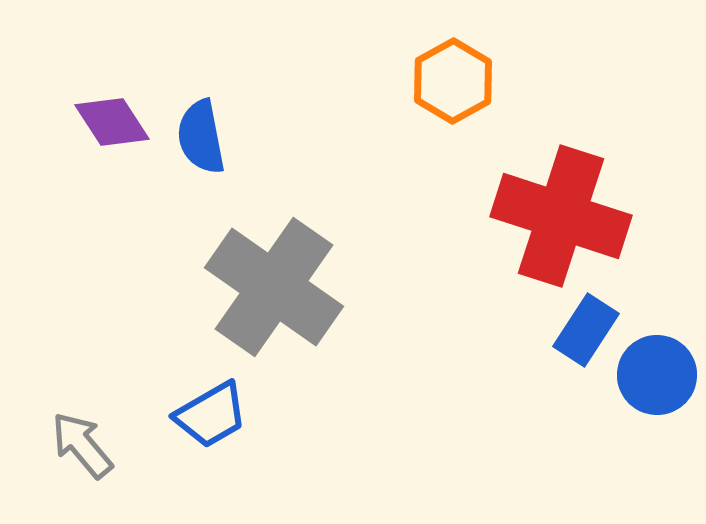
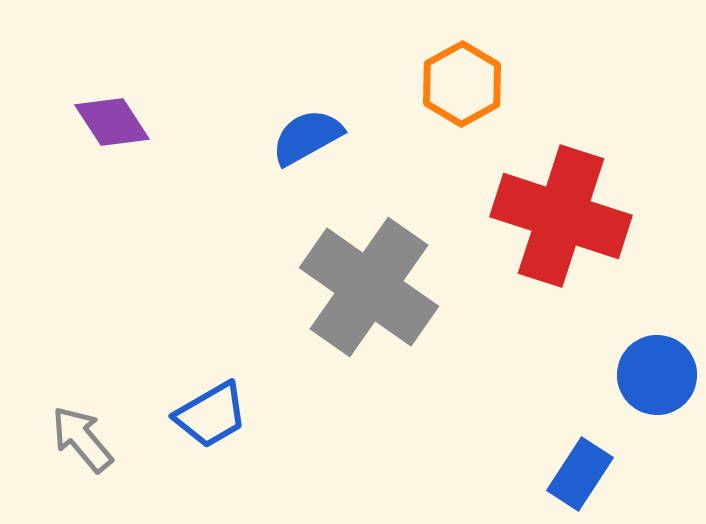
orange hexagon: moved 9 px right, 3 px down
blue semicircle: moved 106 px right; rotated 72 degrees clockwise
gray cross: moved 95 px right
blue rectangle: moved 6 px left, 144 px down
gray arrow: moved 6 px up
